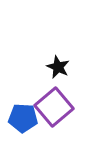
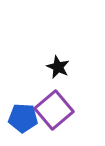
purple square: moved 3 px down
